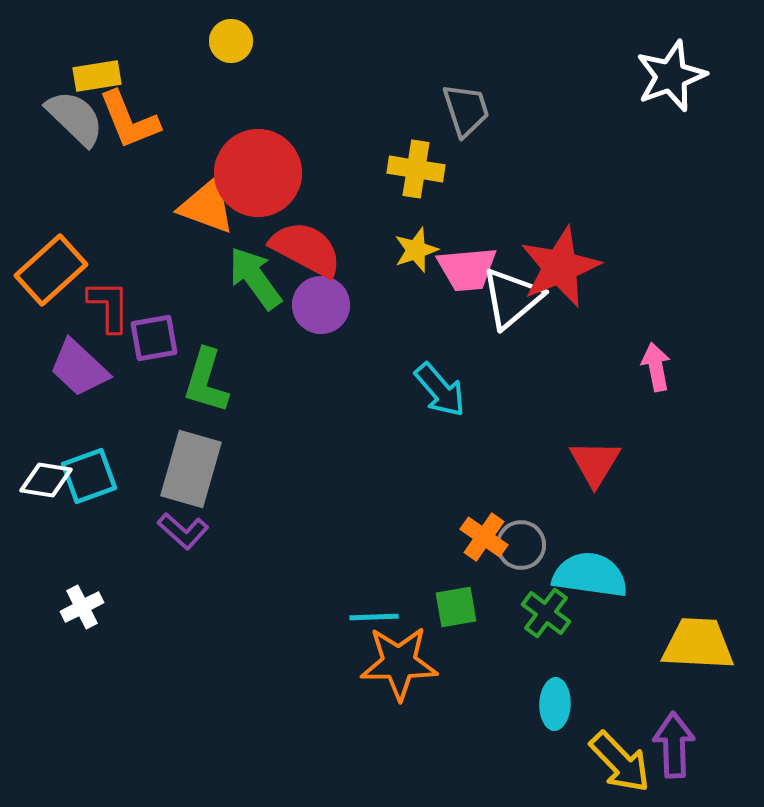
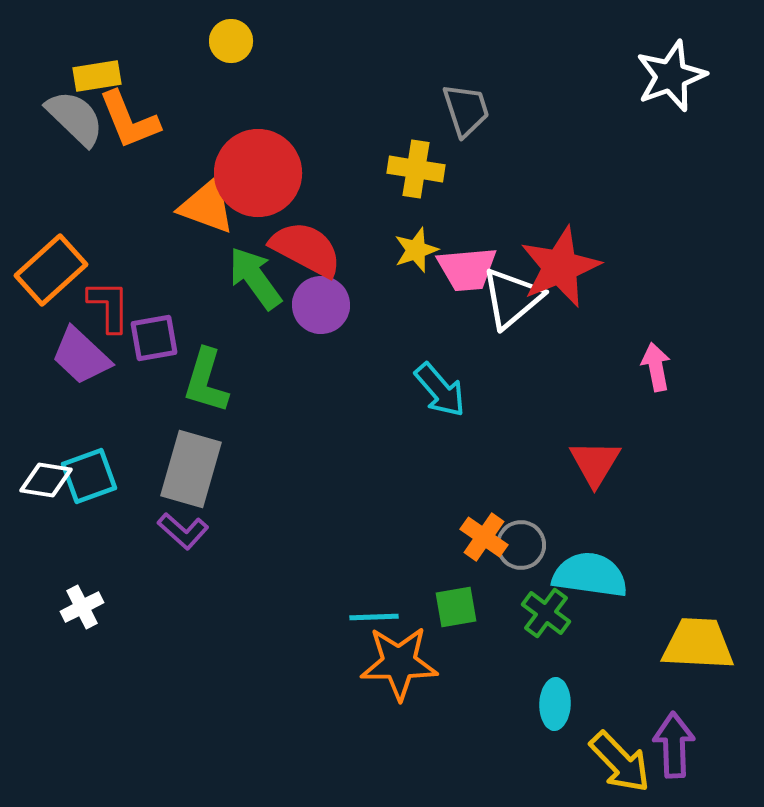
purple trapezoid: moved 2 px right, 12 px up
